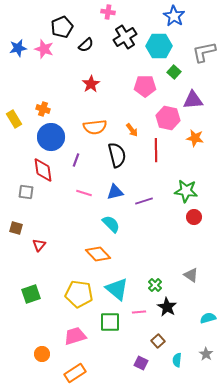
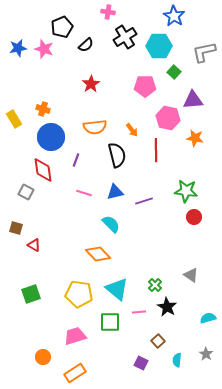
gray square at (26, 192): rotated 21 degrees clockwise
red triangle at (39, 245): moved 5 px left; rotated 40 degrees counterclockwise
orange circle at (42, 354): moved 1 px right, 3 px down
